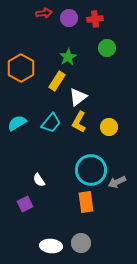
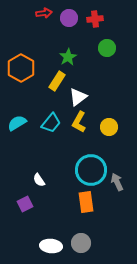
gray arrow: rotated 90 degrees clockwise
